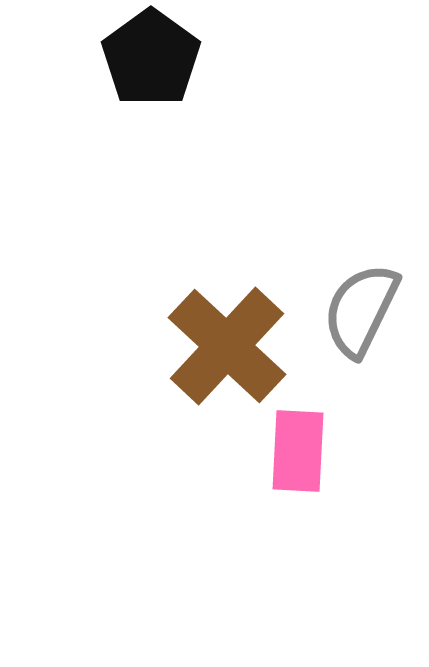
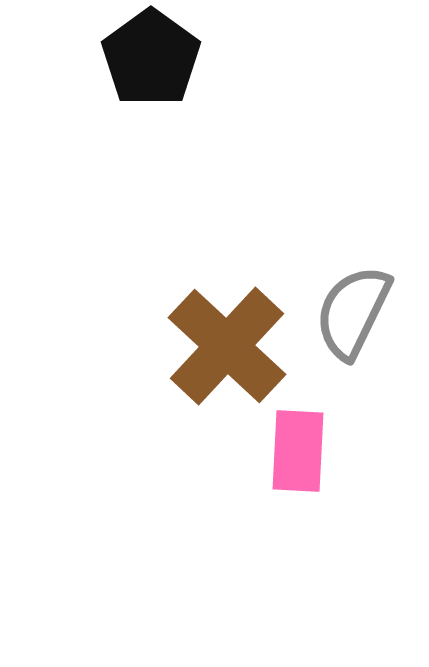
gray semicircle: moved 8 px left, 2 px down
